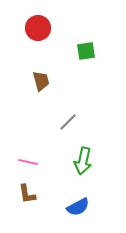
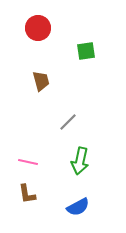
green arrow: moved 3 px left
